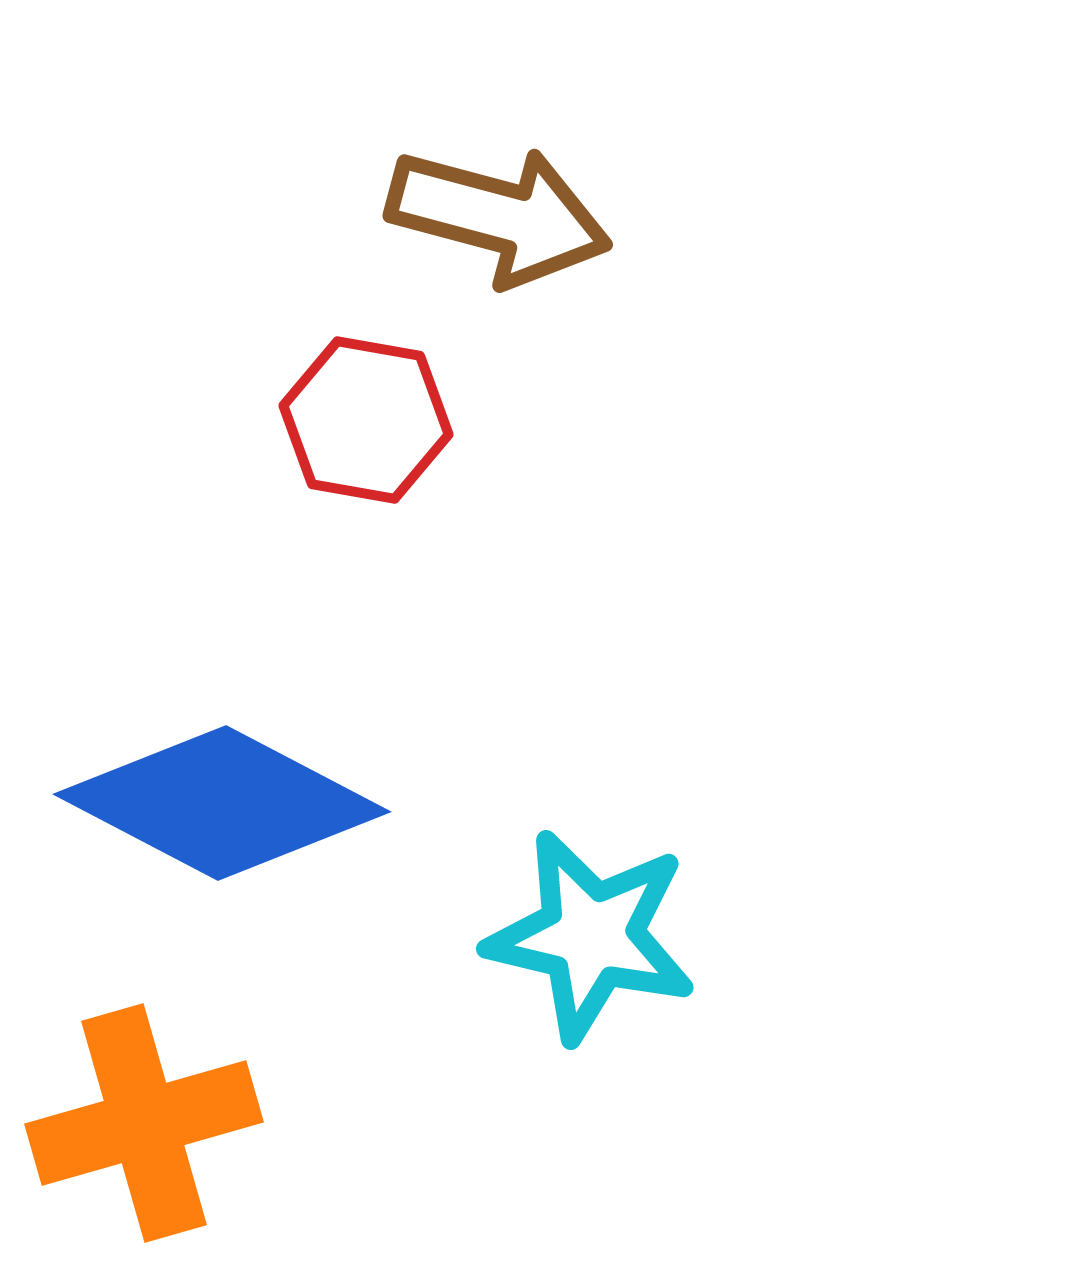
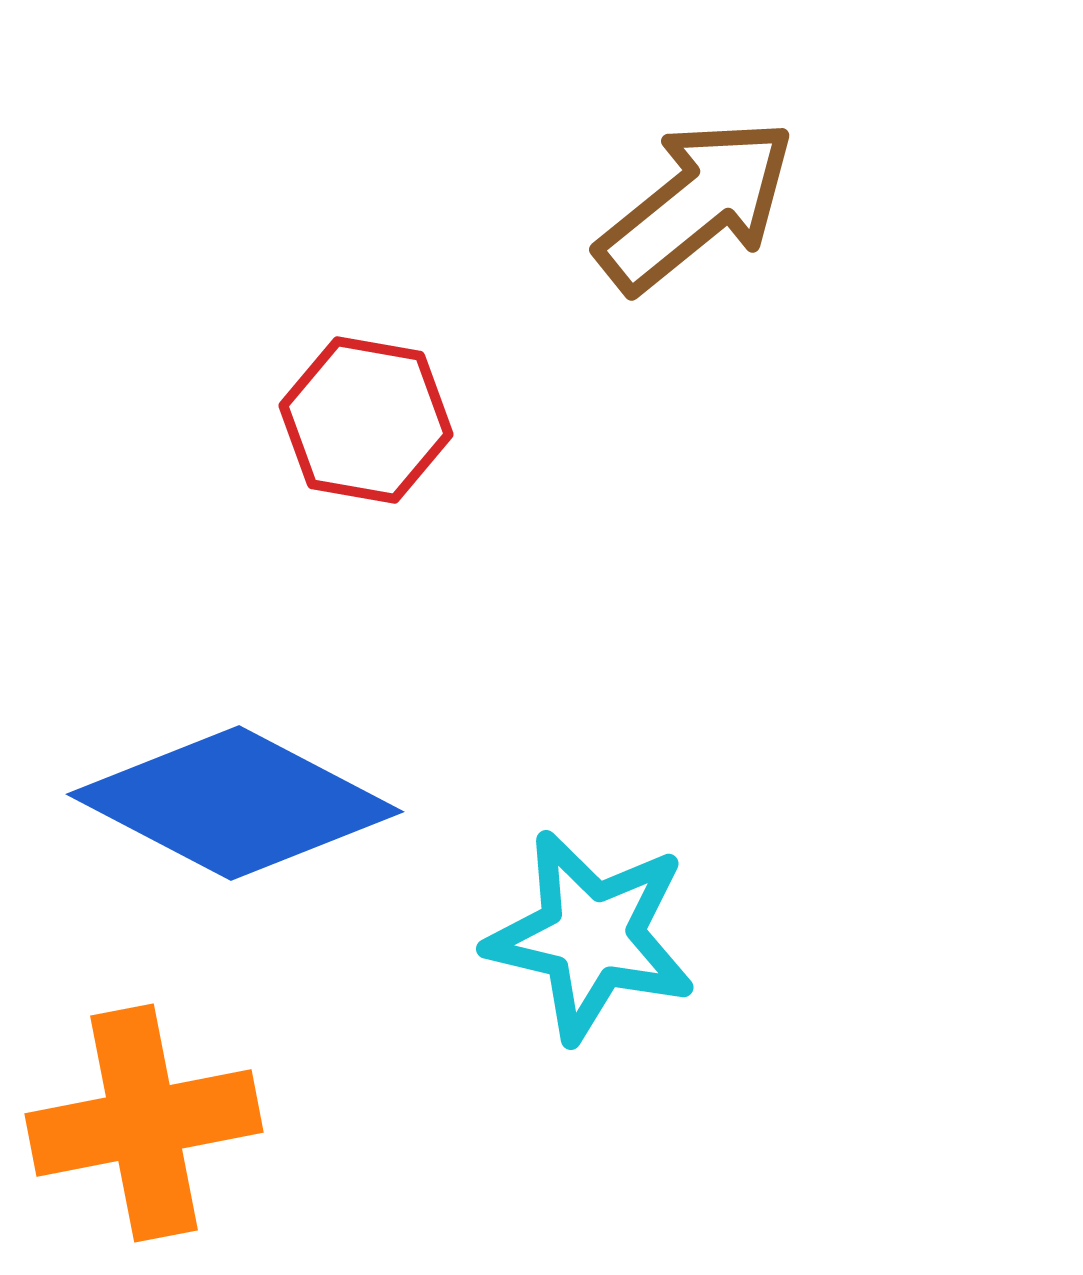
brown arrow: moved 197 px right, 11 px up; rotated 54 degrees counterclockwise
blue diamond: moved 13 px right
orange cross: rotated 5 degrees clockwise
